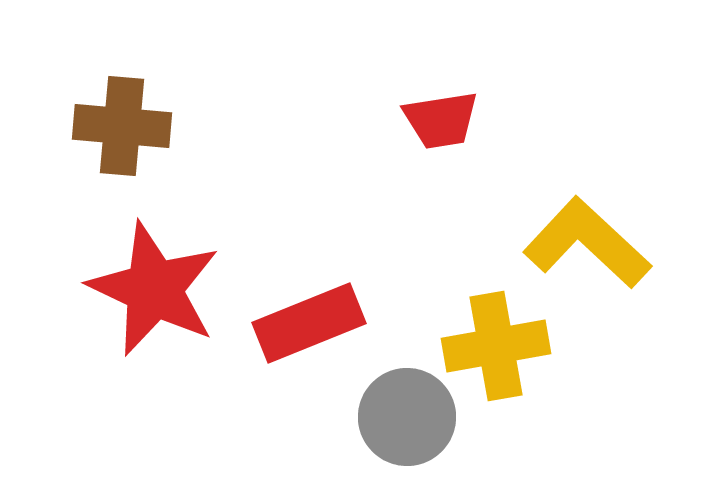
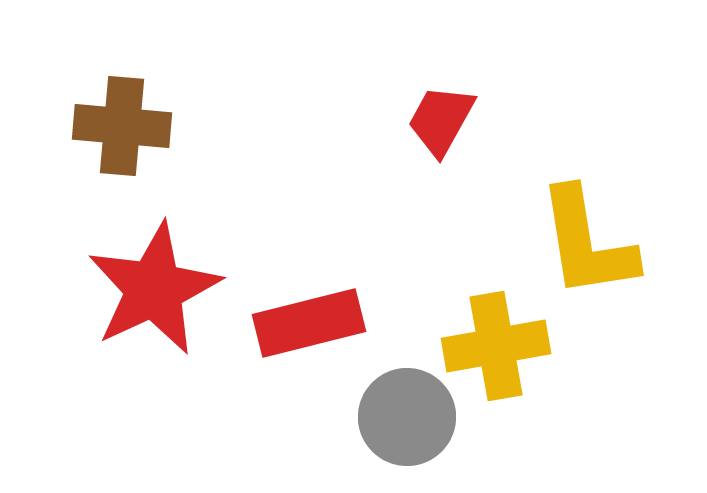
red trapezoid: rotated 128 degrees clockwise
yellow L-shape: rotated 142 degrees counterclockwise
red star: rotated 22 degrees clockwise
red rectangle: rotated 8 degrees clockwise
